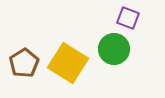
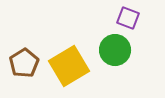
green circle: moved 1 px right, 1 px down
yellow square: moved 1 px right, 3 px down; rotated 27 degrees clockwise
